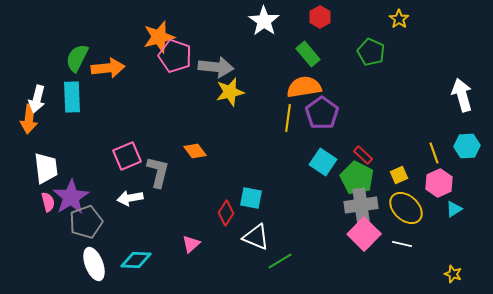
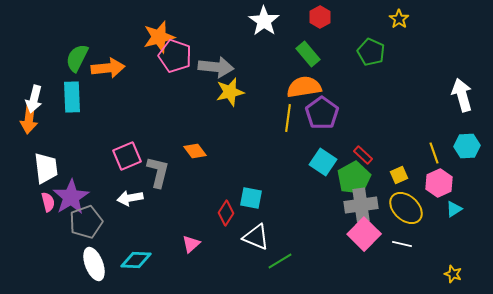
white arrow at (37, 99): moved 3 px left
green pentagon at (357, 178): moved 3 px left; rotated 16 degrees clockwise
